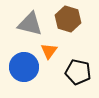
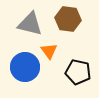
brown hexagon: rotated 10 degrees counterclockwise
orange triangle: rotated 12 degrees counterclockwise
blue circle: moved 1 px right
